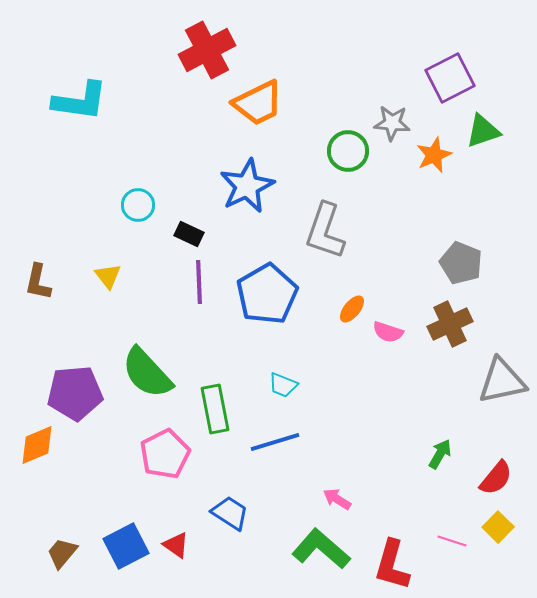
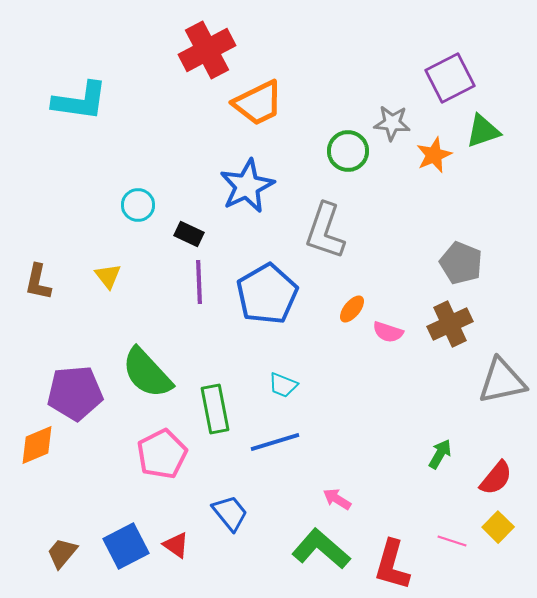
pink pentagon: moved 3 px left
blue trapezoid: rotated 18 degrees clockwise
